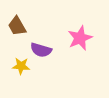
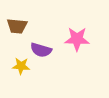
brown trapezoid: rotated 55 degrees counterclockwise
pink star: moved 3 px left, 1 px down; rotated 25 degrees clockwise
